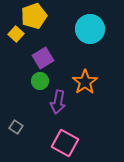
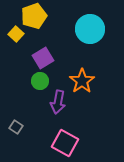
orange star: moved 3 px left, 1 px up
